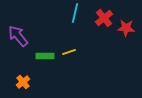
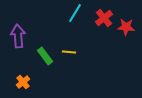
cyan line: rotated 18 degrees clockwise
red star: moved 1 px up
purple arrow: rotated 35 degrees clockwise
yellow line: rotated 24 degrees clockwise
green rectangle: rotated 54 degrees clockwise
